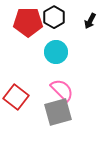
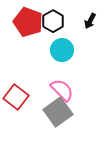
black hexagon: moved 1 px left, 4 px down
red pentagon: rotated 20 degrees clockwise
cyan circle: moved 6 px right, 2 px up
gray square: rotated 20 degrees counterclockwise
